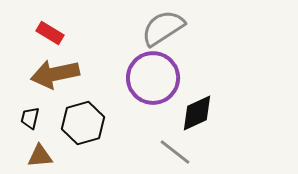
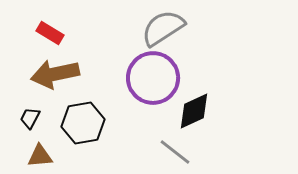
black diamond: moved 3 px left, 2 px up
black trapezoid: rotated 15 degrees clockwise
black hexagon: rotated 6 degrees clockwise
